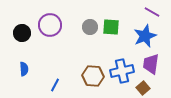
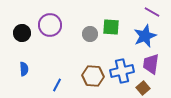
gray circle: moved 7 px down
blue line: moved 2 px right
